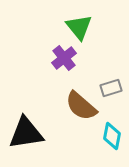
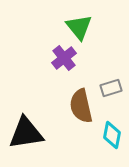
brown semicircle: rotated 36 degrees clockwise
cyan diamond: moved 1 px up
